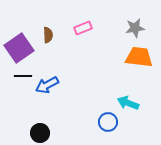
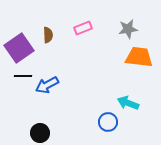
gray star: moved 7 px left, 1 px down
